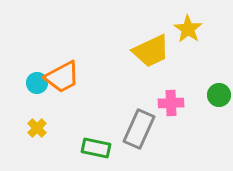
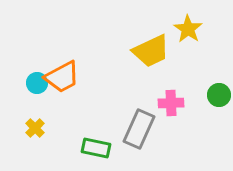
yellow cross: moved 2 px left
